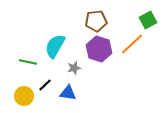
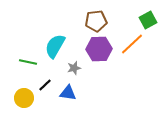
purple hexagon: rotated 20 degrees counterclockwise
yellow circle: moved 2 px down
